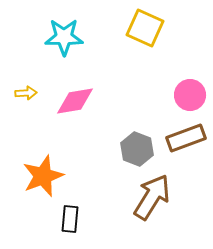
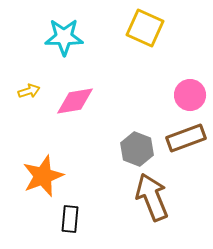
yellow arrow: moved 3 px right, 2 px up; rotated 15 degrees counterclockwise
brown arrow: rotated 54 degrees counterclockwise
